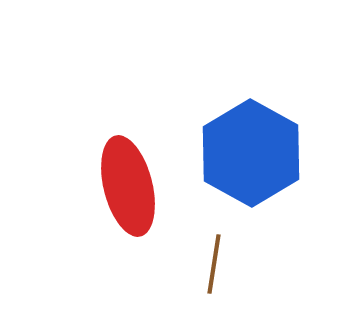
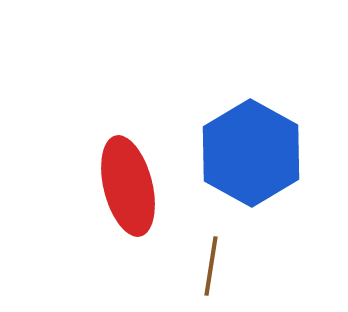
brown line: moved 3 px left, 2 px down
